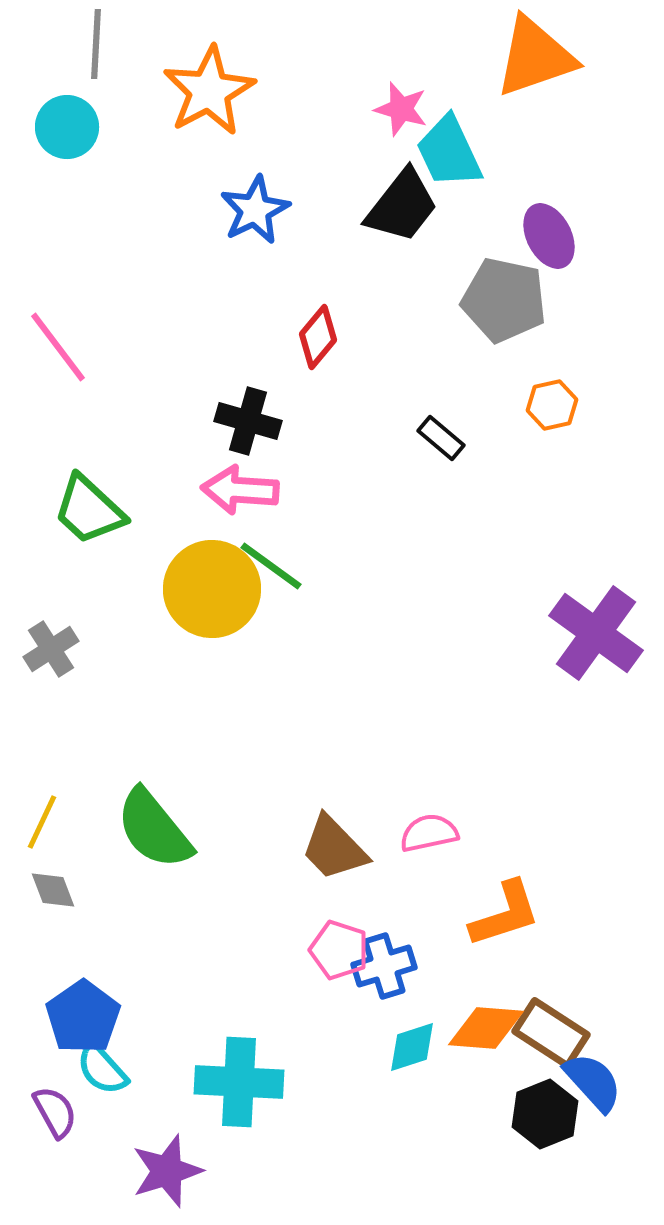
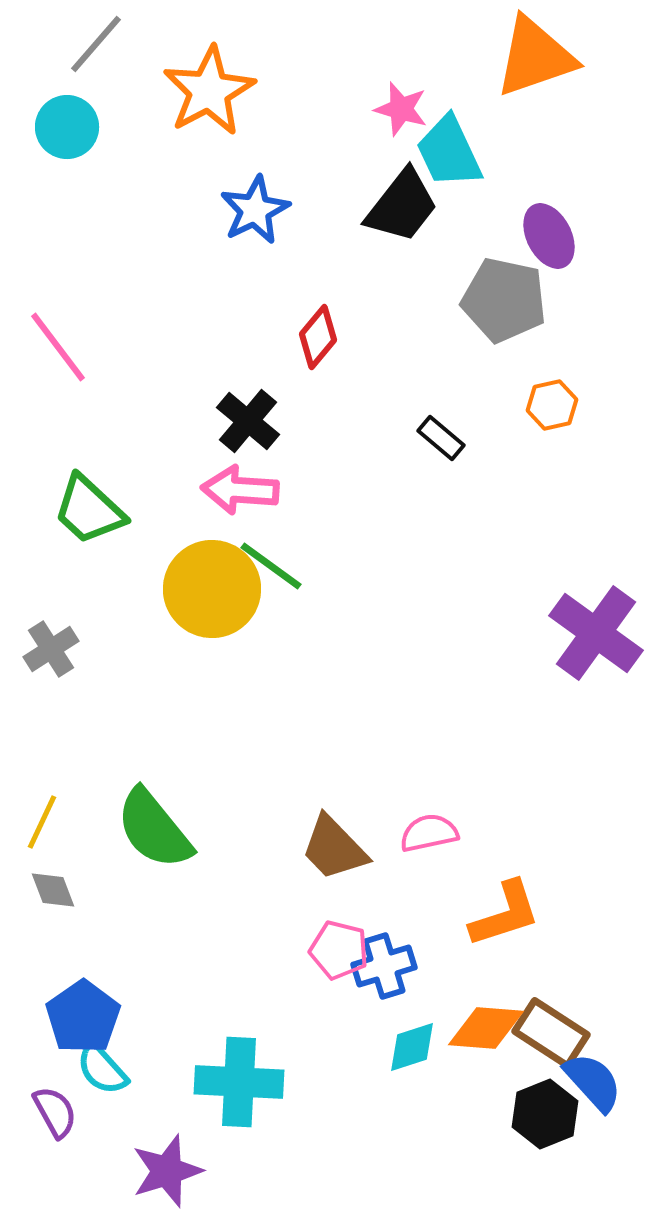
gray line: rotated 38 degrees clockwise
black cross: rotated 24 degrees clockwise
pink pentagon: rotated 4 degrees counterclockwise
